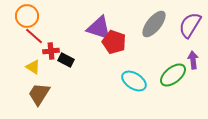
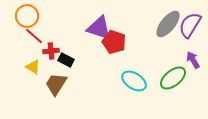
gray ellipse: moved 14 px right
purple arrow: rotated 24 degrees counterclockwise
green ellipse: moved 3 px down
brown trapezoid: moved 17 px right, 10 px up
